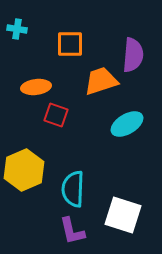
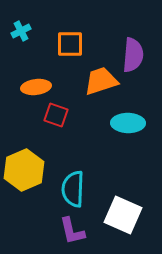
cyan cross: moved 4 px right, 2 px down; rotated 36 degrees counterclockwise
cyan ellipse: moved 1 px right, 1 px up; rotated 32 degrees clockwise
white square: rotated 6 degrees clockwise
